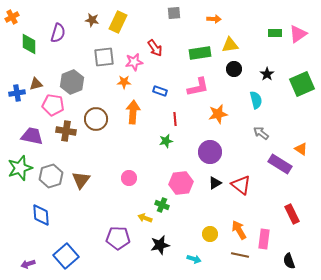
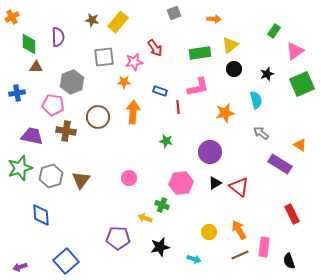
gray square at (174, 13): rotated 16 degrees counterclockwise
yellow rectangle at (118, 22): rotated 15 degrees clockwise
purple semicircle at (58, 33): moved 4 px down; rotated 18 degrees counterclockwise
green rectangle at (275, 33): moved 1 px left, 2 px up; rotated 56 degrees counterclockwise
pink triangle at (298, 34): moved 3 px left, 17 px down
yellow triangle at (230, 45): rotated 30 degrees counterclockwise
black star at (267, 74): rotated 16 degrees clockwise
brown triangle at (36, 84): moved 17 px up; rotated 16 degrees clockwise
orange star at (218, 114): moved 7 px right, 1 px up
brown circle at (96, 119): moved 2 px right, 2 px up
red line at (175, 119): moved 3 px right, 12 px up
green star at (166, 141): rotated 24 degrees clockwise
orange triangle at (301, 149): moved 1 px left, 4 px up
red triangle at (241, 185): moved 2 px left, 2 px down
yellow circle at (210, 234): moved 1 px left, 2 px up
pink rectangle at (264, 239): moved 8 px down
black star at (160, 245): moved 2 px down
brown line at (240, 255): rotated 36 degrees counterclockwise
blue square at (66, 256): moved 5 px down
purple arrow at (28, 264): moved 8 px left, 3 px down
